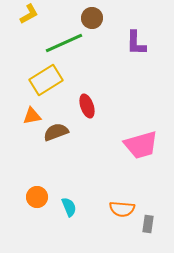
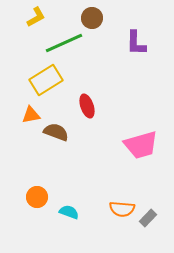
yellow L-shape: moved 7 px right, 3 px down
orange triangle: moved 1 px left, 1 px up
brown semicircle: rotated 40 degrees clockwise
cyan semicircle: moved 5 px down; rotated 48 degrees counterclockwise
gray rectangle: moved 6 px up; rotated 36 degrees clockwise
